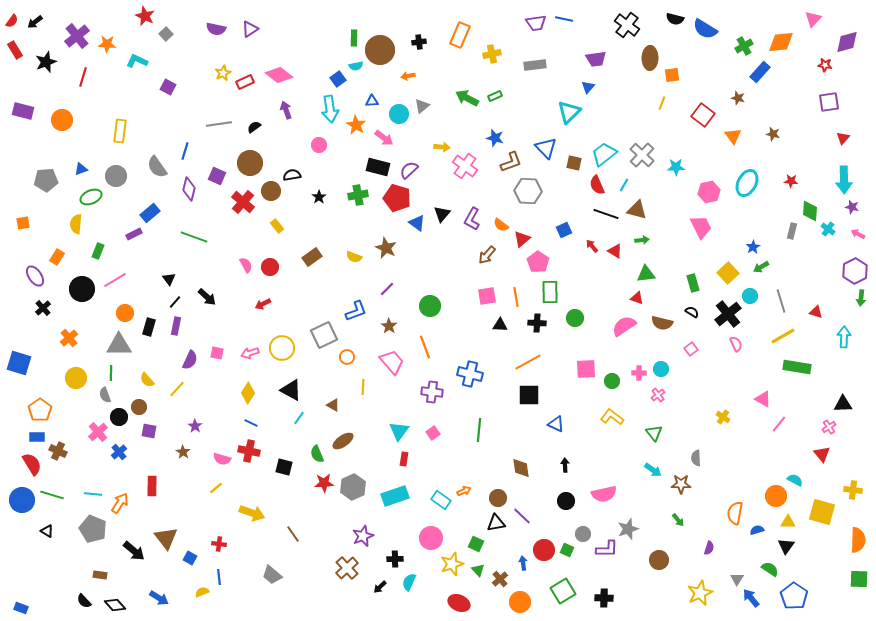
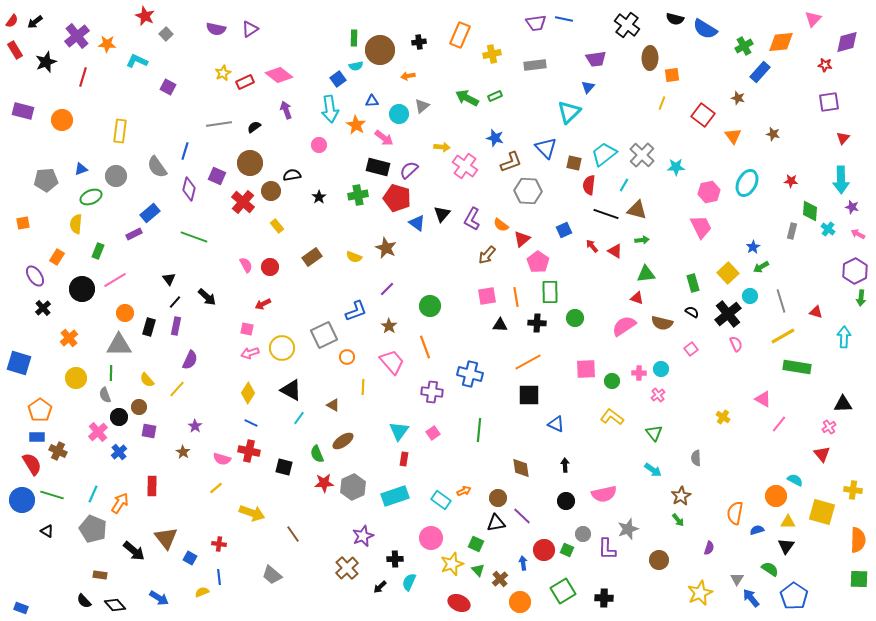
cyan arrow at (844, 180): moved 3 px left
red semicircle at (597, 185): moved 8 px left; rotated 30 degrees clockwise
pink square at (217, 353): moved 30 px right, 24 px up
brown star at (681, 484): moved 12 px down; rotated 30 degrees counterclockwise
cyan line at (93, 494): rotated 72 degrees counterclockwise
purple L-shape at (607, 549): rotated 90 degrees clockwise
